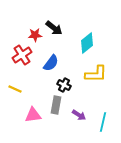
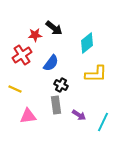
black cross: moved 3 px left
gray rectangle: rotated 18 degrees counterclockwise
pink triangle: moved 5 px left, 1 px down
cyan line: rotated 12 degrees clockwise
